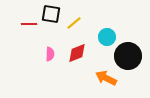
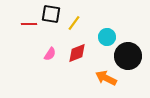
yellow line: rotated 14 degrees counterclockwise
pink semicircle: rotated 32 degrees clockwise
